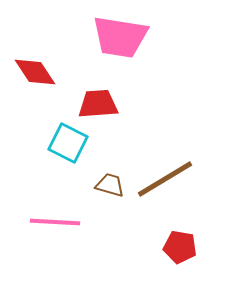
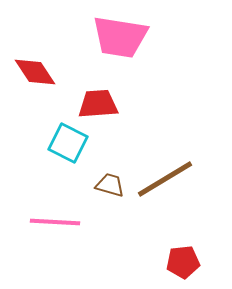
red pentagon: moved 3 px right, 15 px down; rotated 16 degrees counterclockwise
